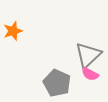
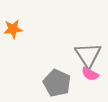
orange star: moved 2 px up; rotated 12 degrees clockwise
gray triangle: rotated 20 degrees counterclockwise
